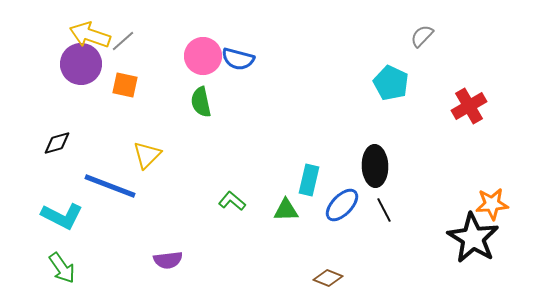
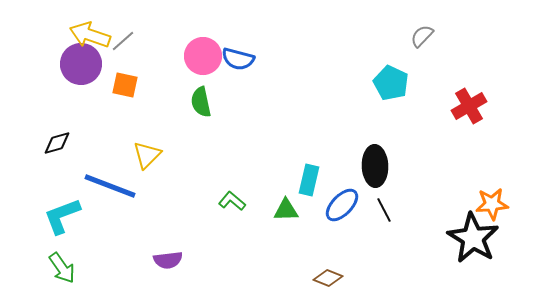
cyan L-shape: rotated 132 degrees clockwise
